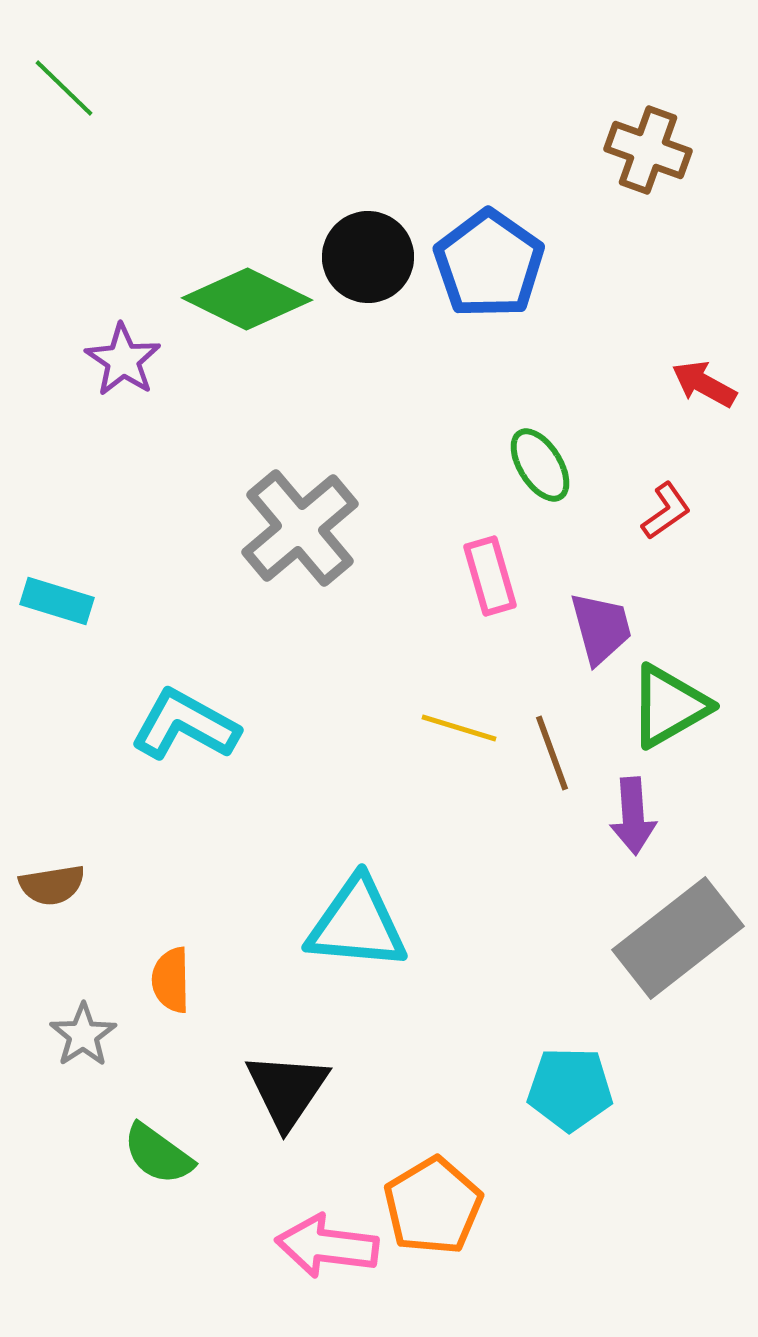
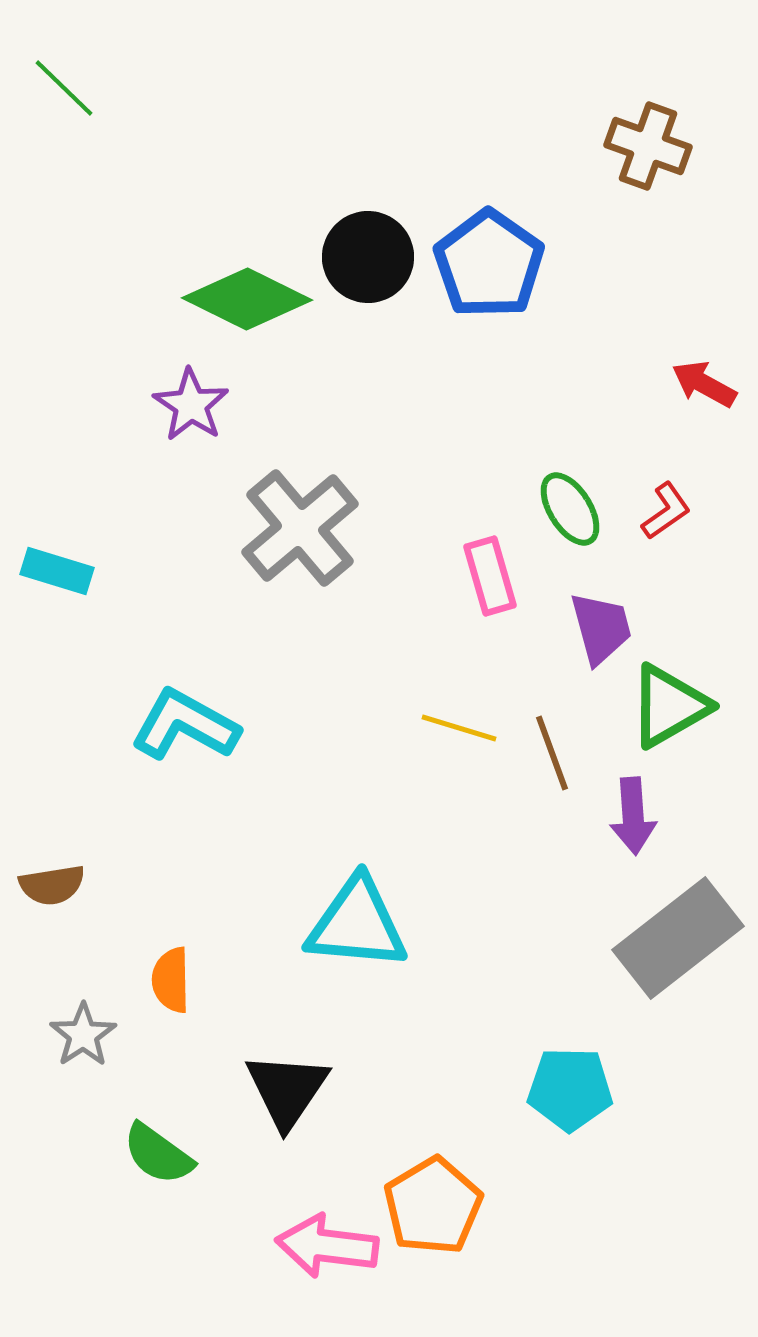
brown cross: moved 4 px up
purple star: moved 68 px right, 45 px down
green ellipse: moved 30 px right, 44 px down
cyan rectangle: moved 30 px up
